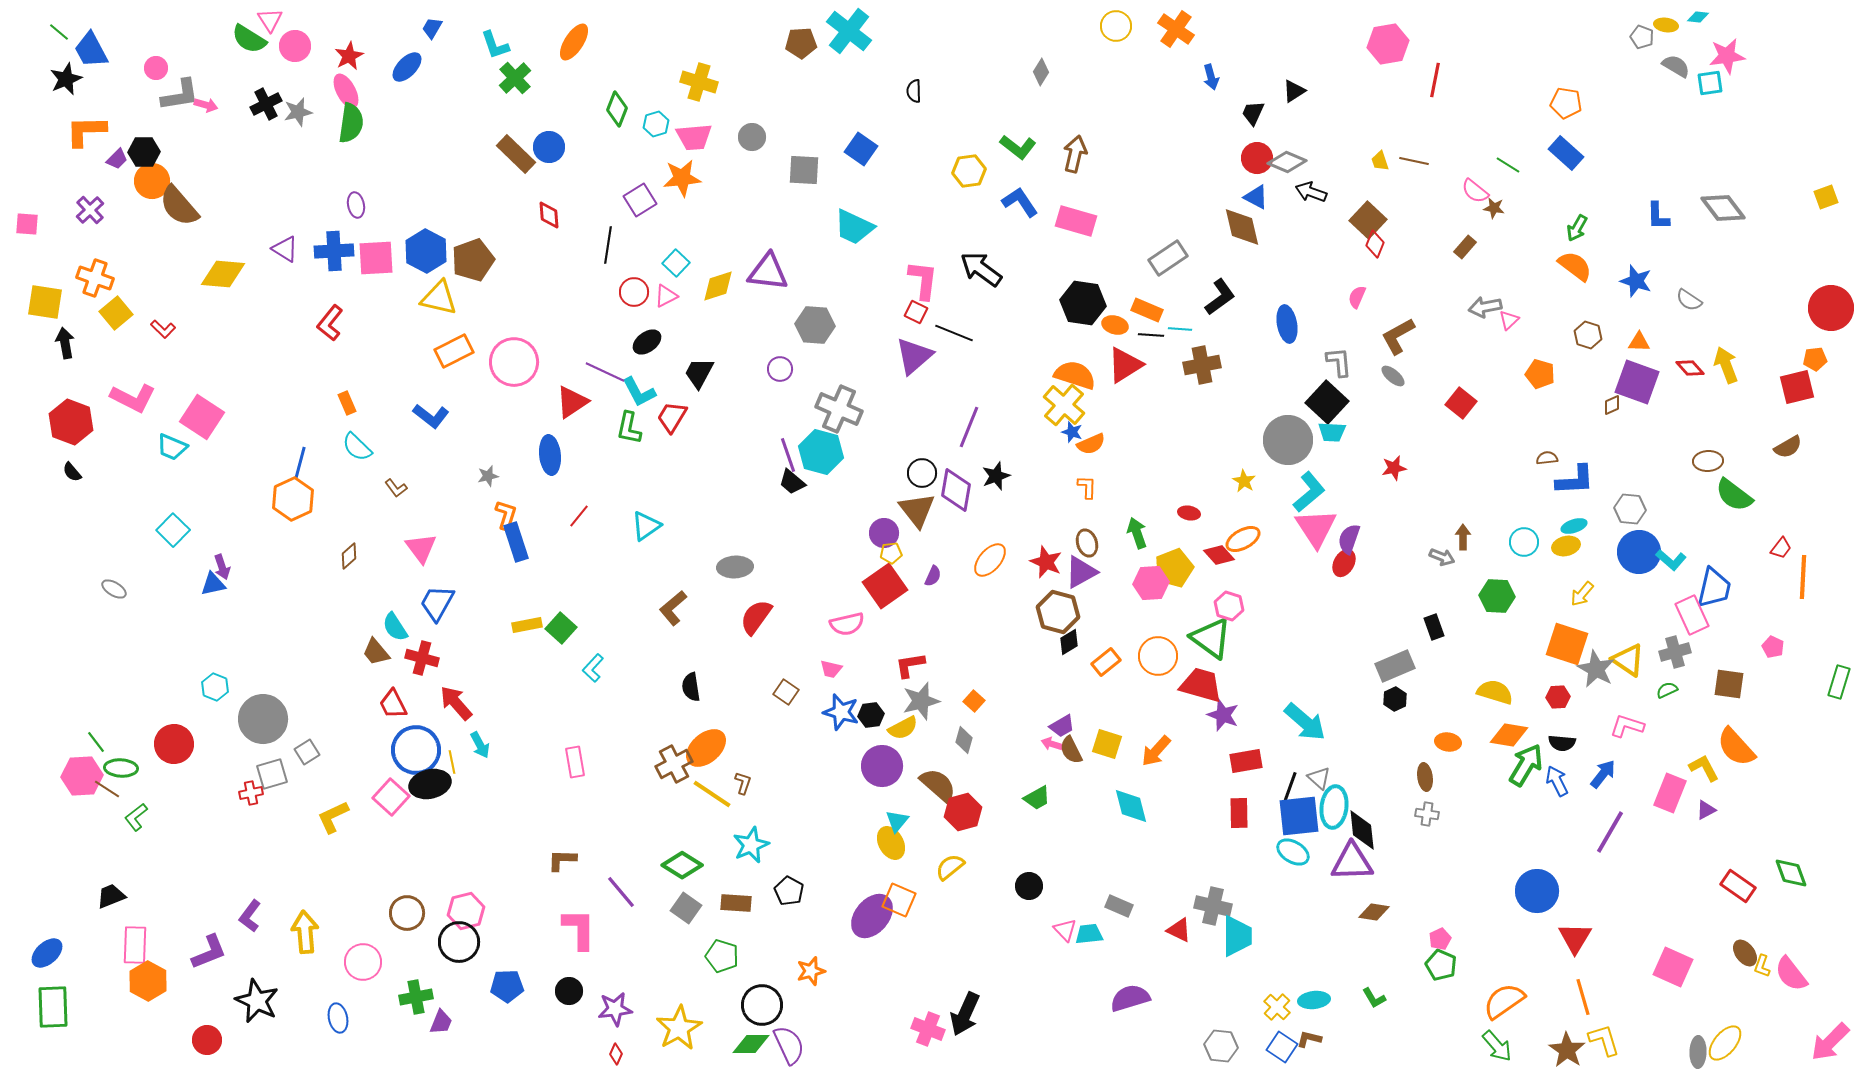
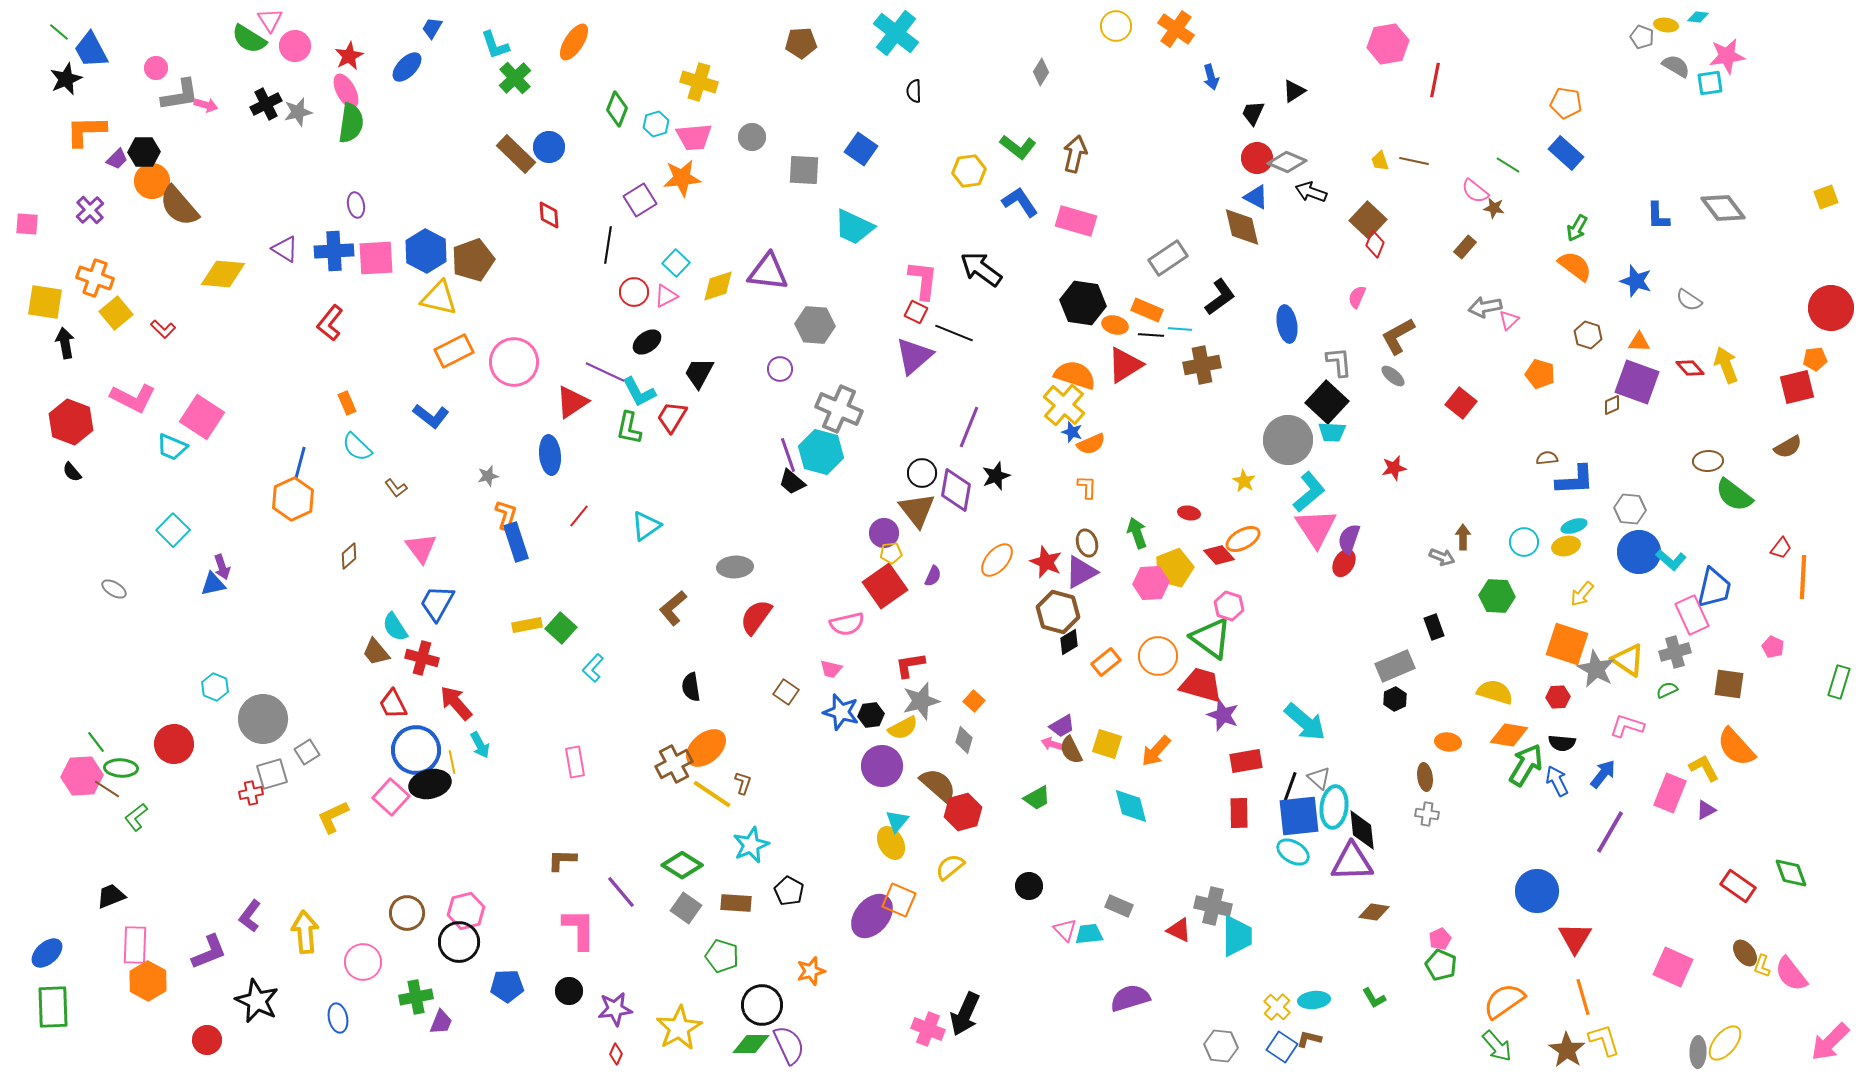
cyan cross at (849, 31): moved 47 px right, 2 px down
orange ellipse at (990, 560): moved 7 px right
